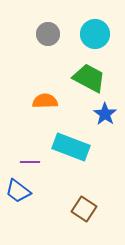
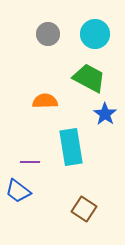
cyan rectangle: rotated 60 degrees clockwise
